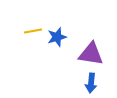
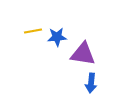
blue star: rotated 12 degrees clockwise
purple triangle: moved 8 px left
